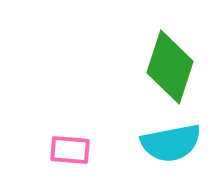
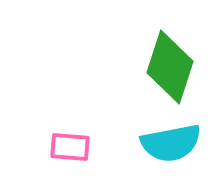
pink rectangle: moved 3 px up
